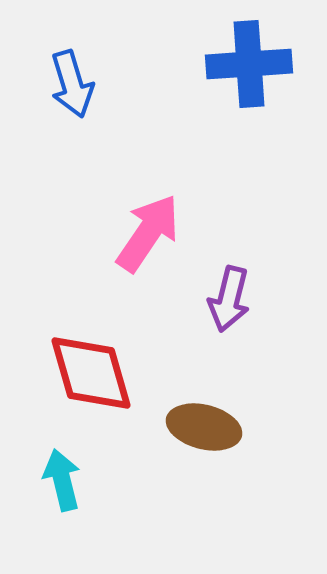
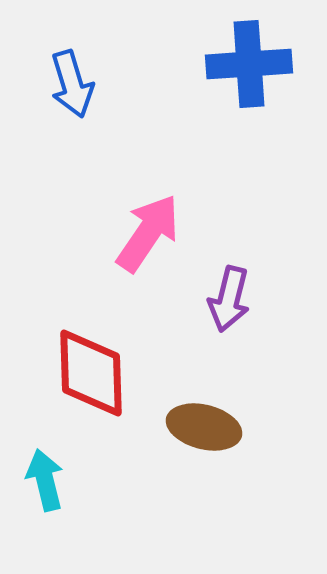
red diamond: rotated 14 degrees clockwise
cyan arrow: moved 17 px left
